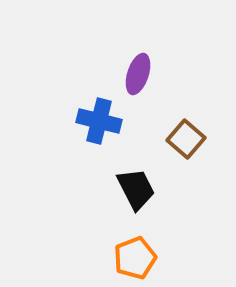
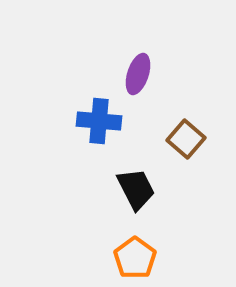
blue cross: rotated 9 degrees counterclockwise
orange pentagon: rotated 15 degrees counterclockwise
